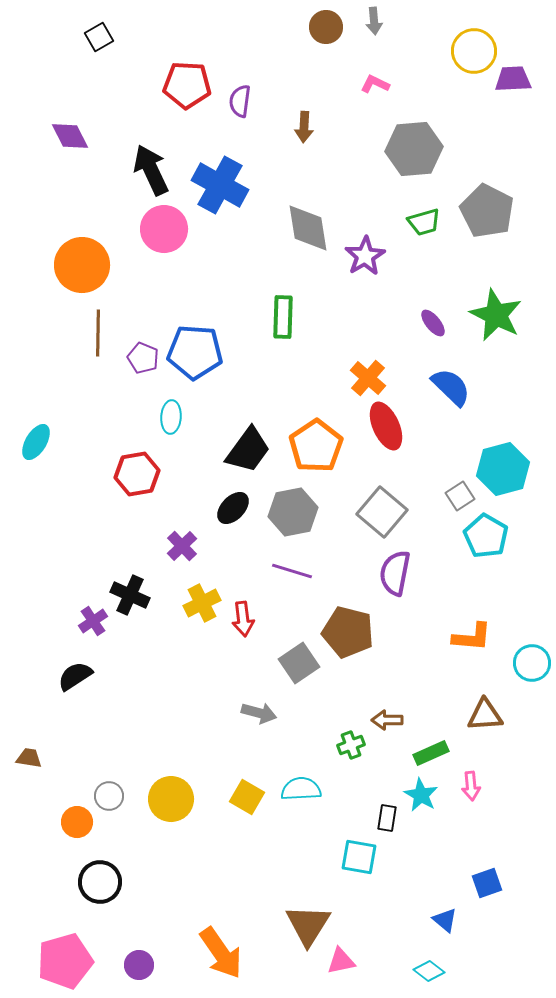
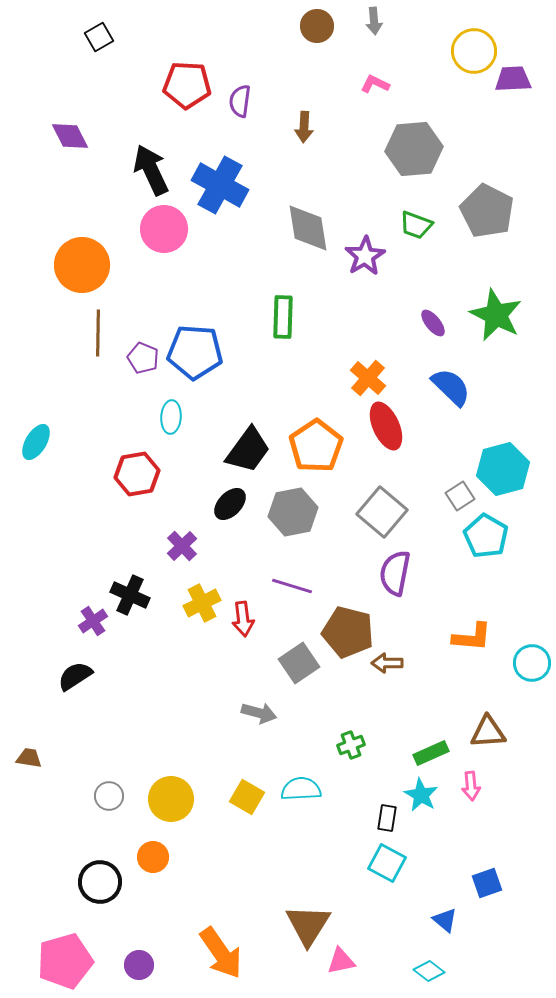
brown circle at (326, 27): moved 9 px left, 1 px up
green trapezoid at (424, 222): moved 8 px left, 3 px down; rotated 36 degrees clockwise
black ellipse at (233, 508): moved 3 px left, 4 px up
purple line at (292, 571): moved 15 px down
brown triangle at (485, 715): moved 3 px right, 17 px down
brown arrow at (387, 720): moved 57 px up
orange circle at (77, 822): moved 76 px right, 35 px down
cyan square at (359, 857): moved 28 px right, 6 px down; rotated 18 degrees clockwise
